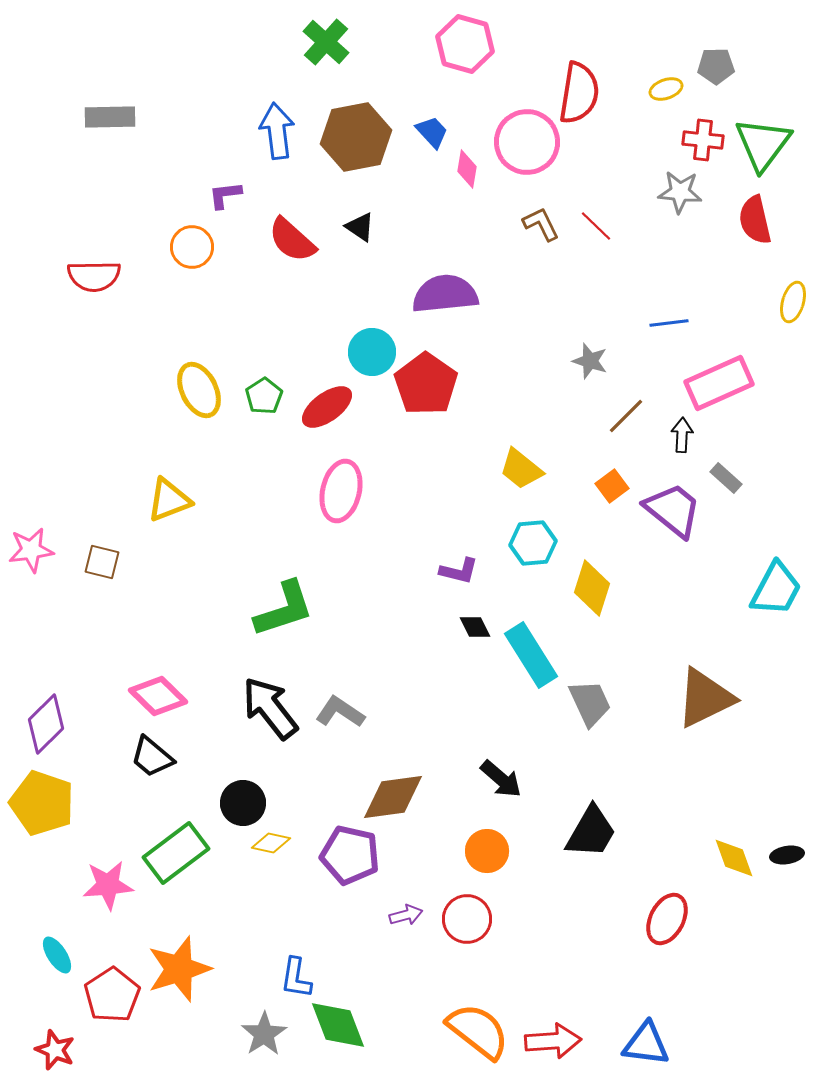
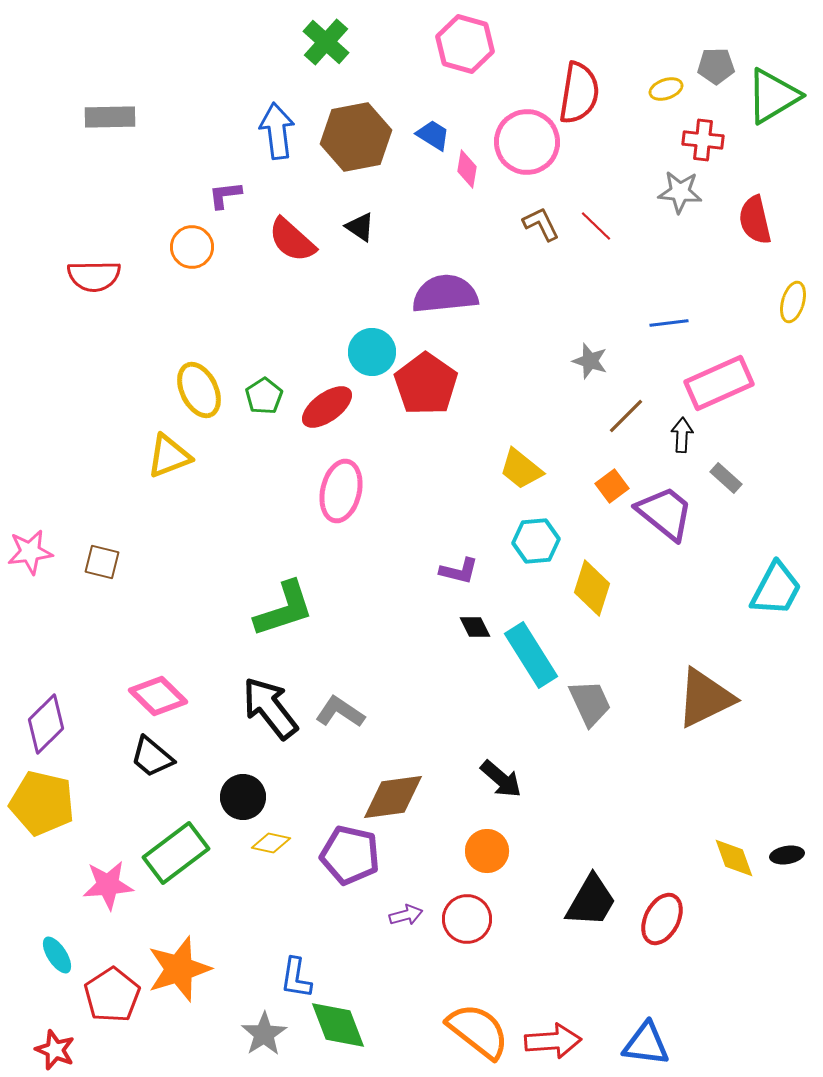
blue trapezoid at (432, 132): moved 1 px right, 3 px down; rotated 15 degrees counterclockwise
green triangle at (763, 144): moved 10 px right, 48 px up; rotated 22 degrees clockwise
yellow triangle at (169, 500): moved 44 px up
purple trapezoid at (673, 510): moved 8 px left, 3 px down
cyan hexagon at (533, 543): moved 3 px right, 2 px up
pink star at (31, 550): moved 1 px left, 2 px down
yellow pentagon at (42, 803): rotated 6 degrees counterclockwise
black circle at (243, 803): moved 6 px up
black trapezoid at (591, 832): moved 69 px down
red ellipse at (667, 919): moved 5 px left
